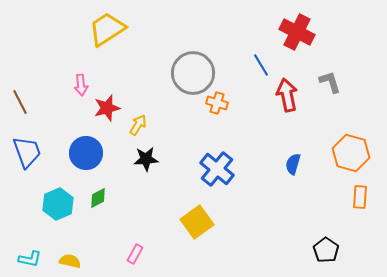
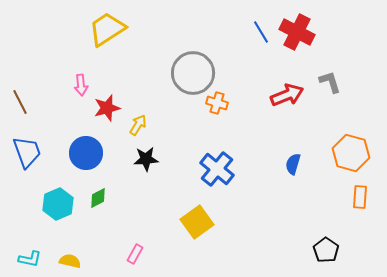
blue line: moved 33 px up
red arrow: rotated 80 degrees clockwise
